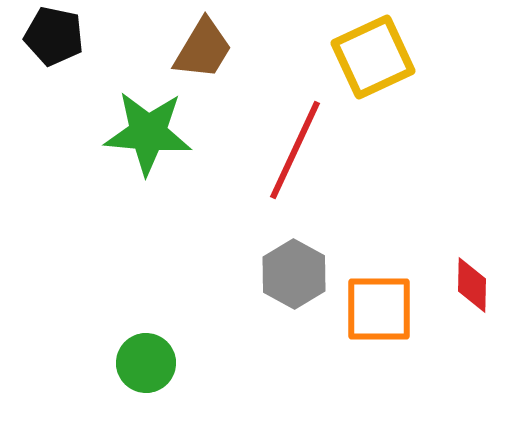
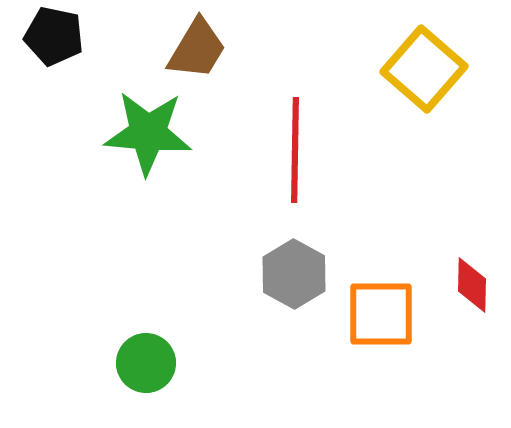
brown trapezoid: moved 6 px left
yellow square: moved 51 px right, 12 px down; rotated 24 degrees counterclockwise
red line: rotated 24 degrees counterclockwise
orange square: moved 2 px right, 5 px down
